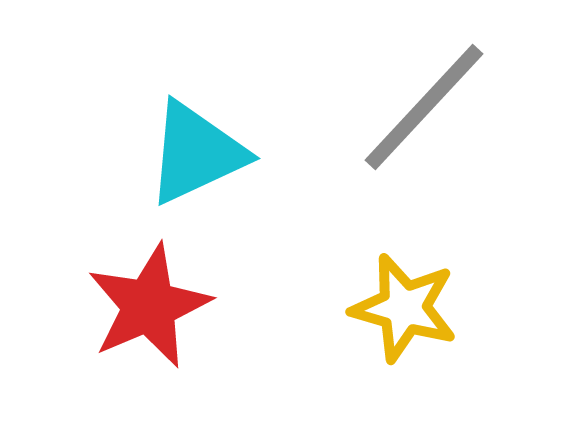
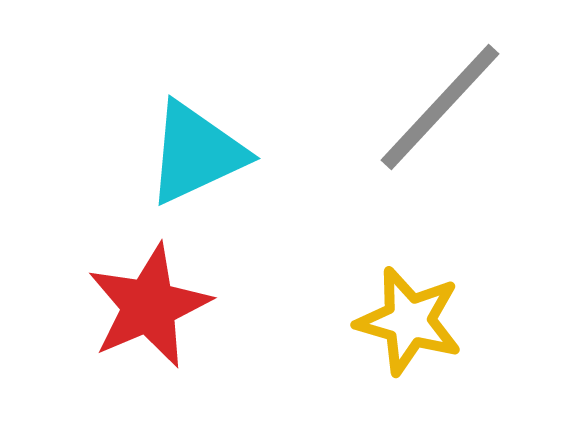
gray line: moved 16 px right
yellow star: moved 5 px right, 13 px down
